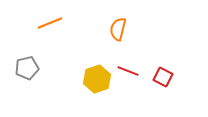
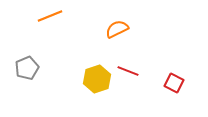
orange line: moved 7 px up
orange semicircle: moved 1 px left; rotated 50 degrees clockwise
gray pentagon: rotated 10 degrees counterclockwise
red square: moved 11 px right, 6 px down
